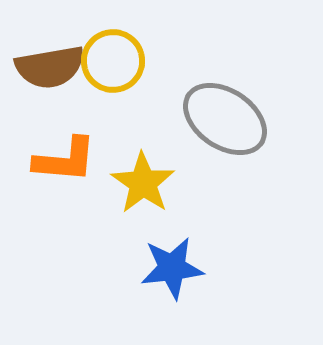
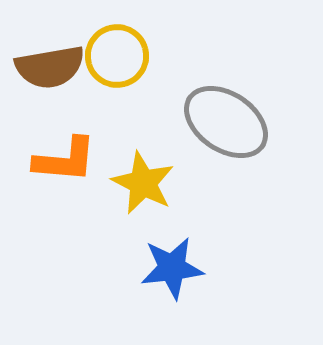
yellow circle: moved 4 px right, 5 px up
gray ellipse: moved 1 px right, 3 px down
yellow star: rotated 8 degrees counterclockwise
